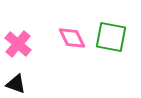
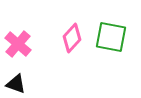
pink diamond: rotated 68 degrees clockwise
